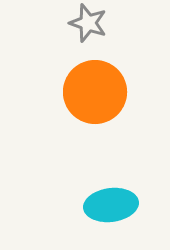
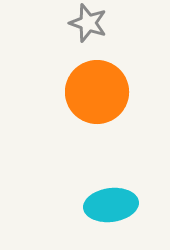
orange circle: moved 2 px right
